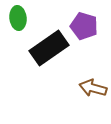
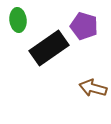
green ellipse: moved 2 px down
